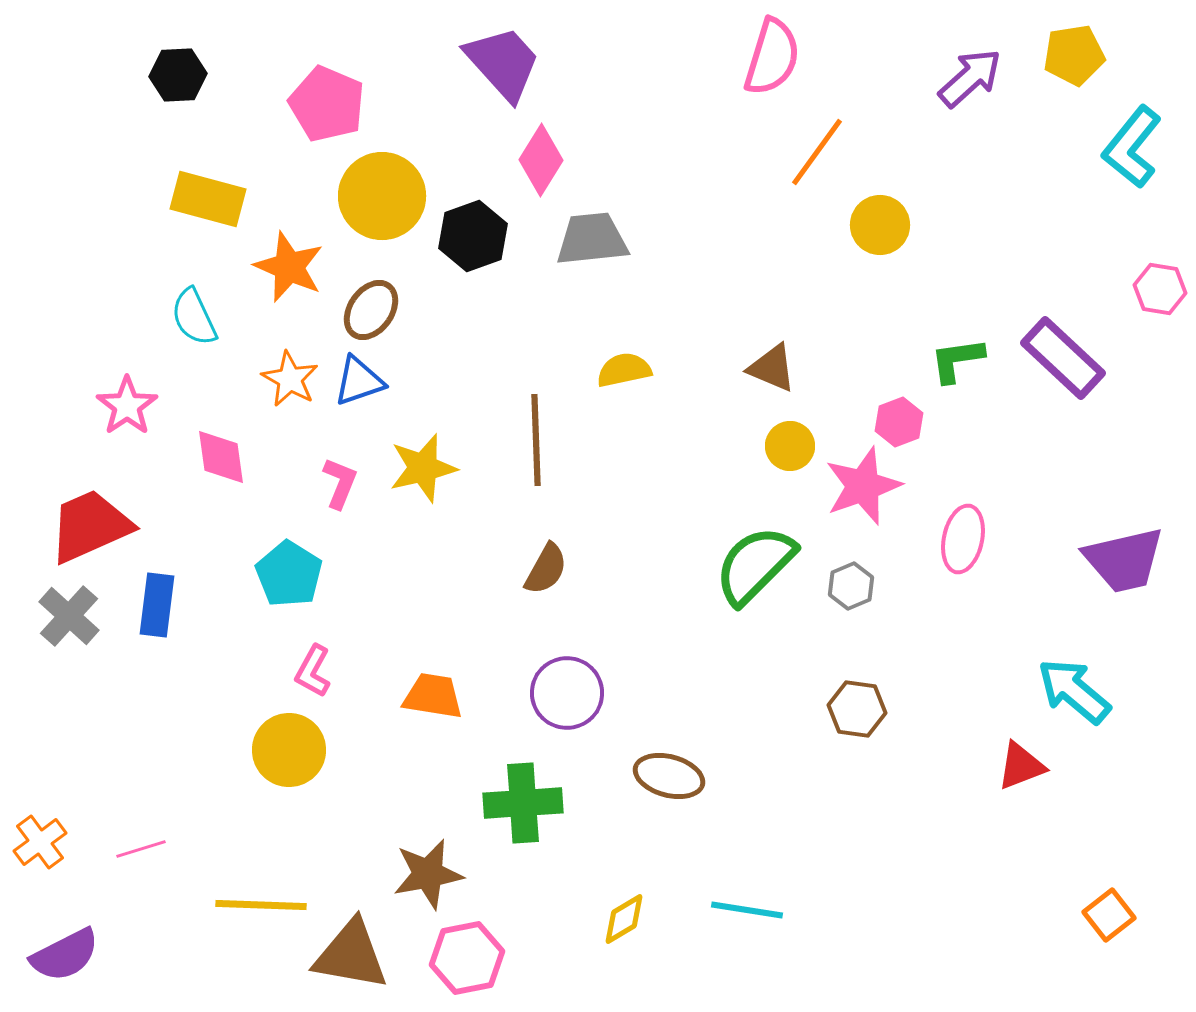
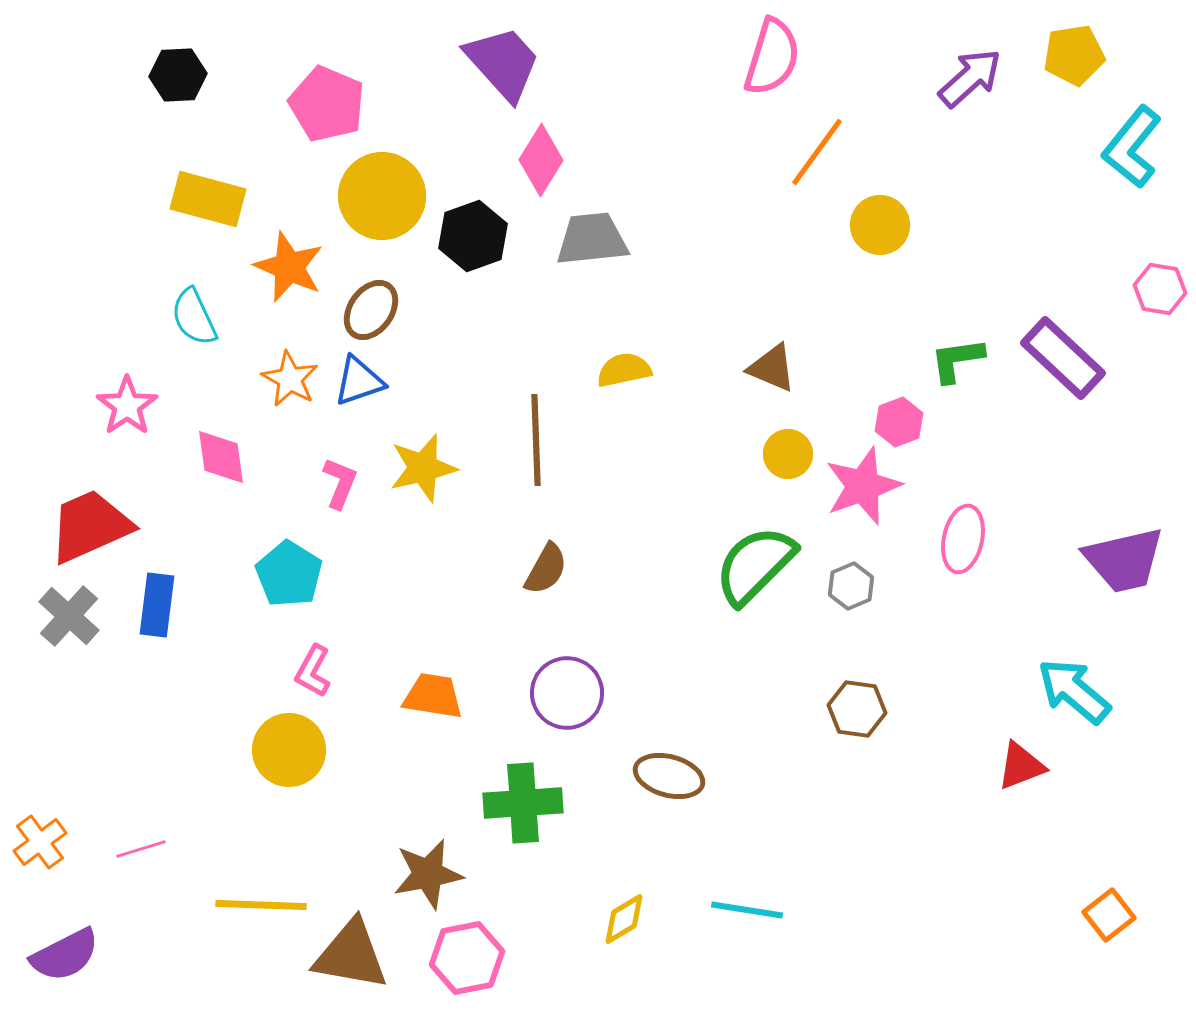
yellow circle at (790, 446): moved 2 px left, 8 px down
